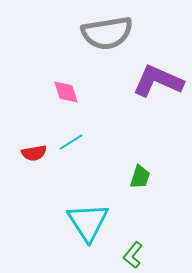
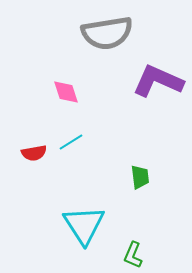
green trapezoid: rotated 25 degrees counterclockwise
cyan triangle: moved 4 px left, 3 px down
green L-shape: rotated 16 degrees counterclockwise
